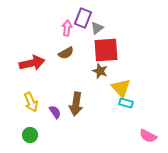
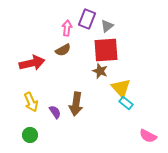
purple rectangle: moved 4 px right, 1 px down
gray triangle: moved 10 px right, 2 px up
brown semicircle: moved 3 px left, 3 px up
cyan rectangle: rotated 24 degrees clockwise
